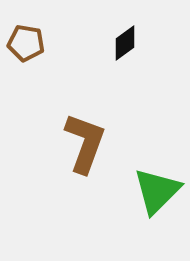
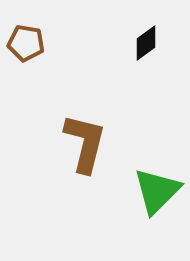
black diamond: moved 21 px right
brown L-shape: rotated 6 degrees counterclockwise
